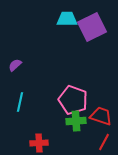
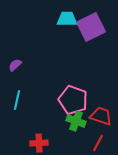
purple square: moved 1 px left
cyan line: moved 3 px left, 2 px up
green cross: rotated 24 degrees clockwise
red line: moved 6 px left, 1 px down
